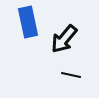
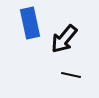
blue rectangle: moved 2 px right, 1 px down
